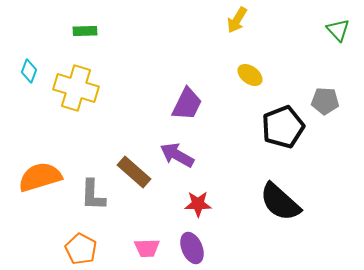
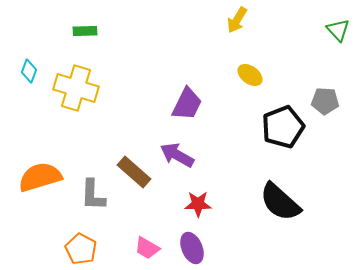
pink trapezoid: rotated 32 degrees clockwise
